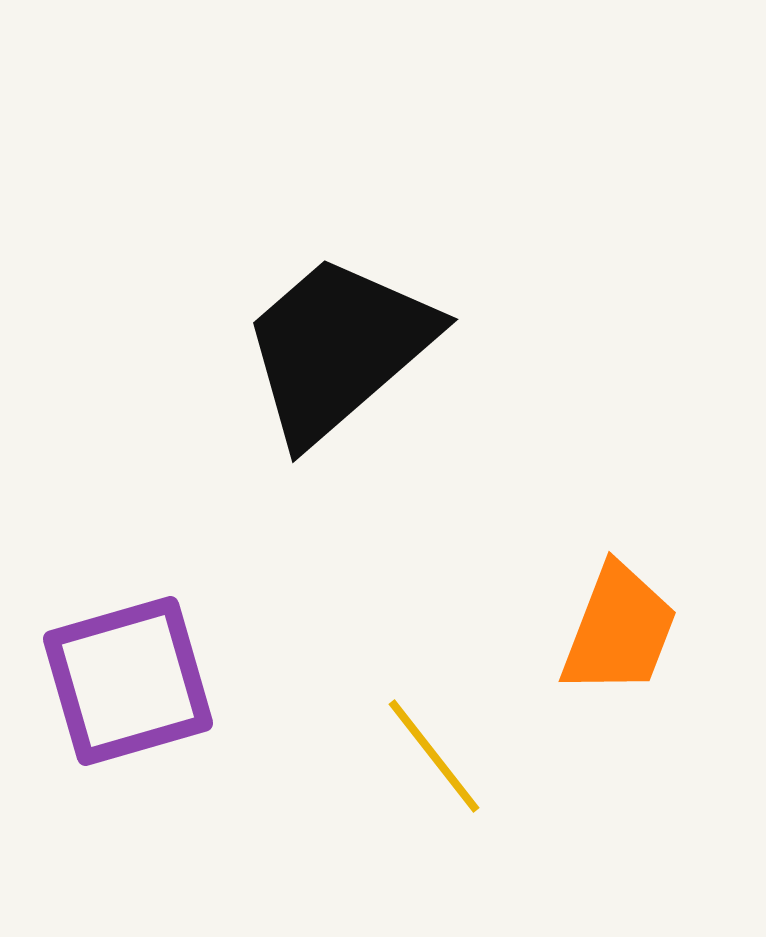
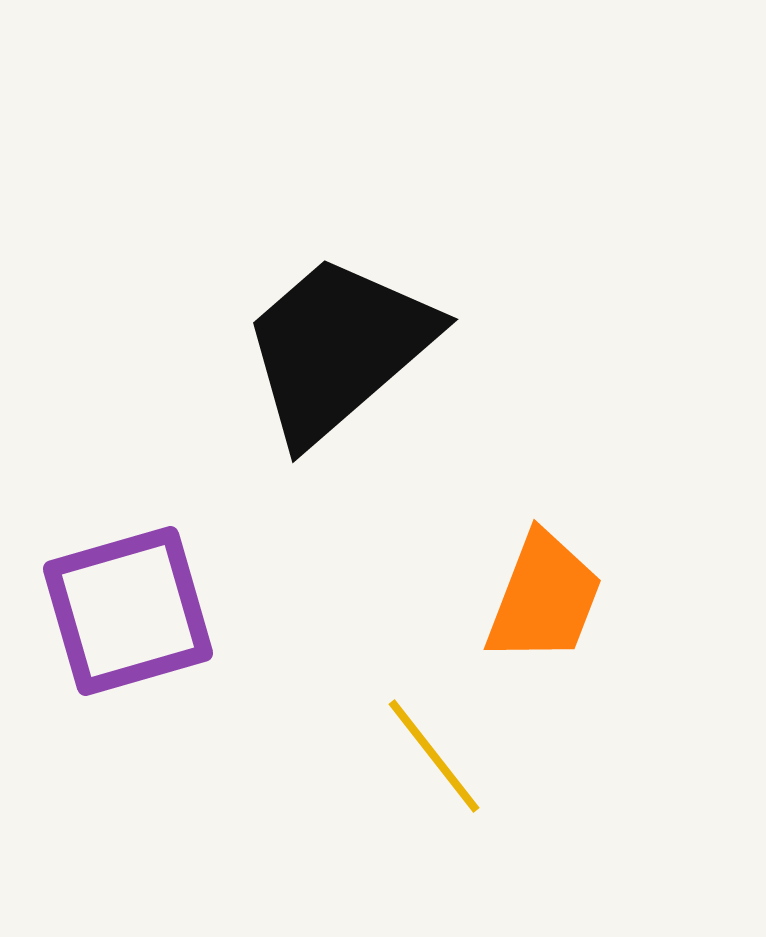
orange trapezoid: moved 75 px left, 32 px up
purple square: moved 70 px up
